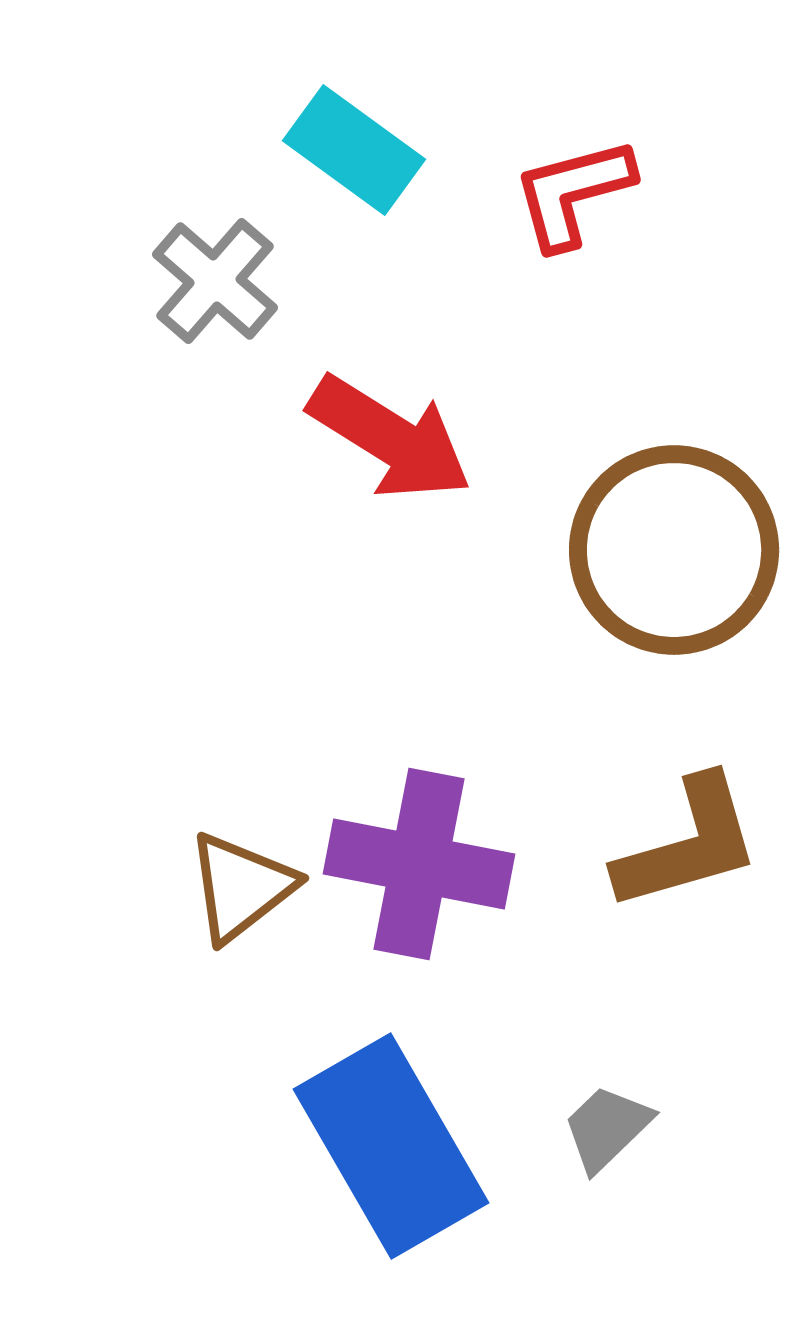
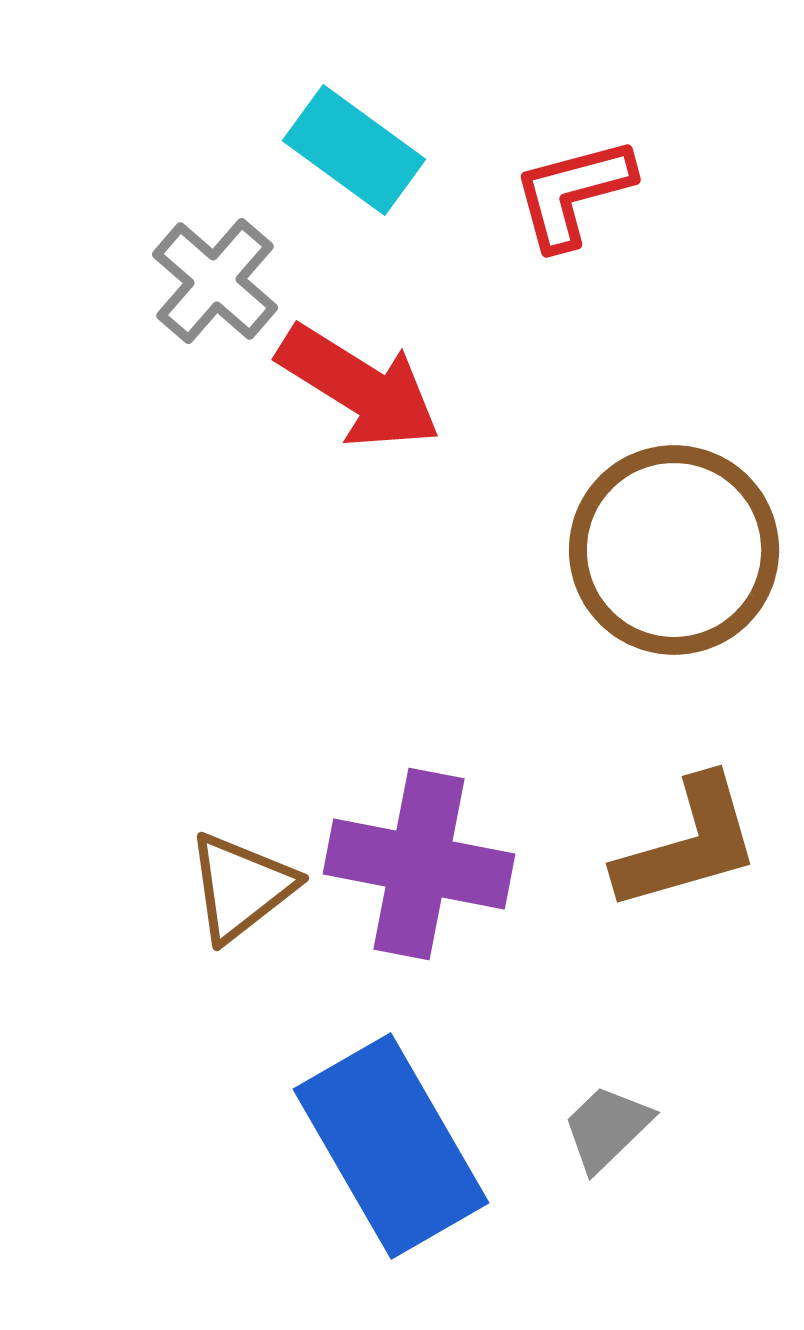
red arrow: moved 31 px left, 51 px up
